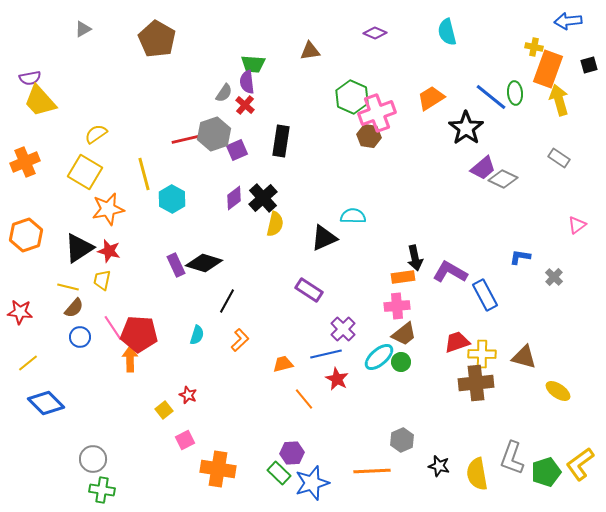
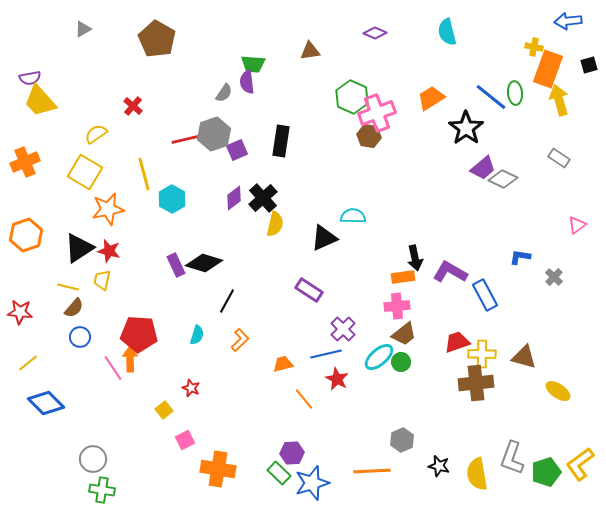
red cross at (245, 105): moved 112 px left, 1 px down
pink line at (113, 328): moved 40 px down
red star at (188, 395): moved 3 px right, 7 px up
